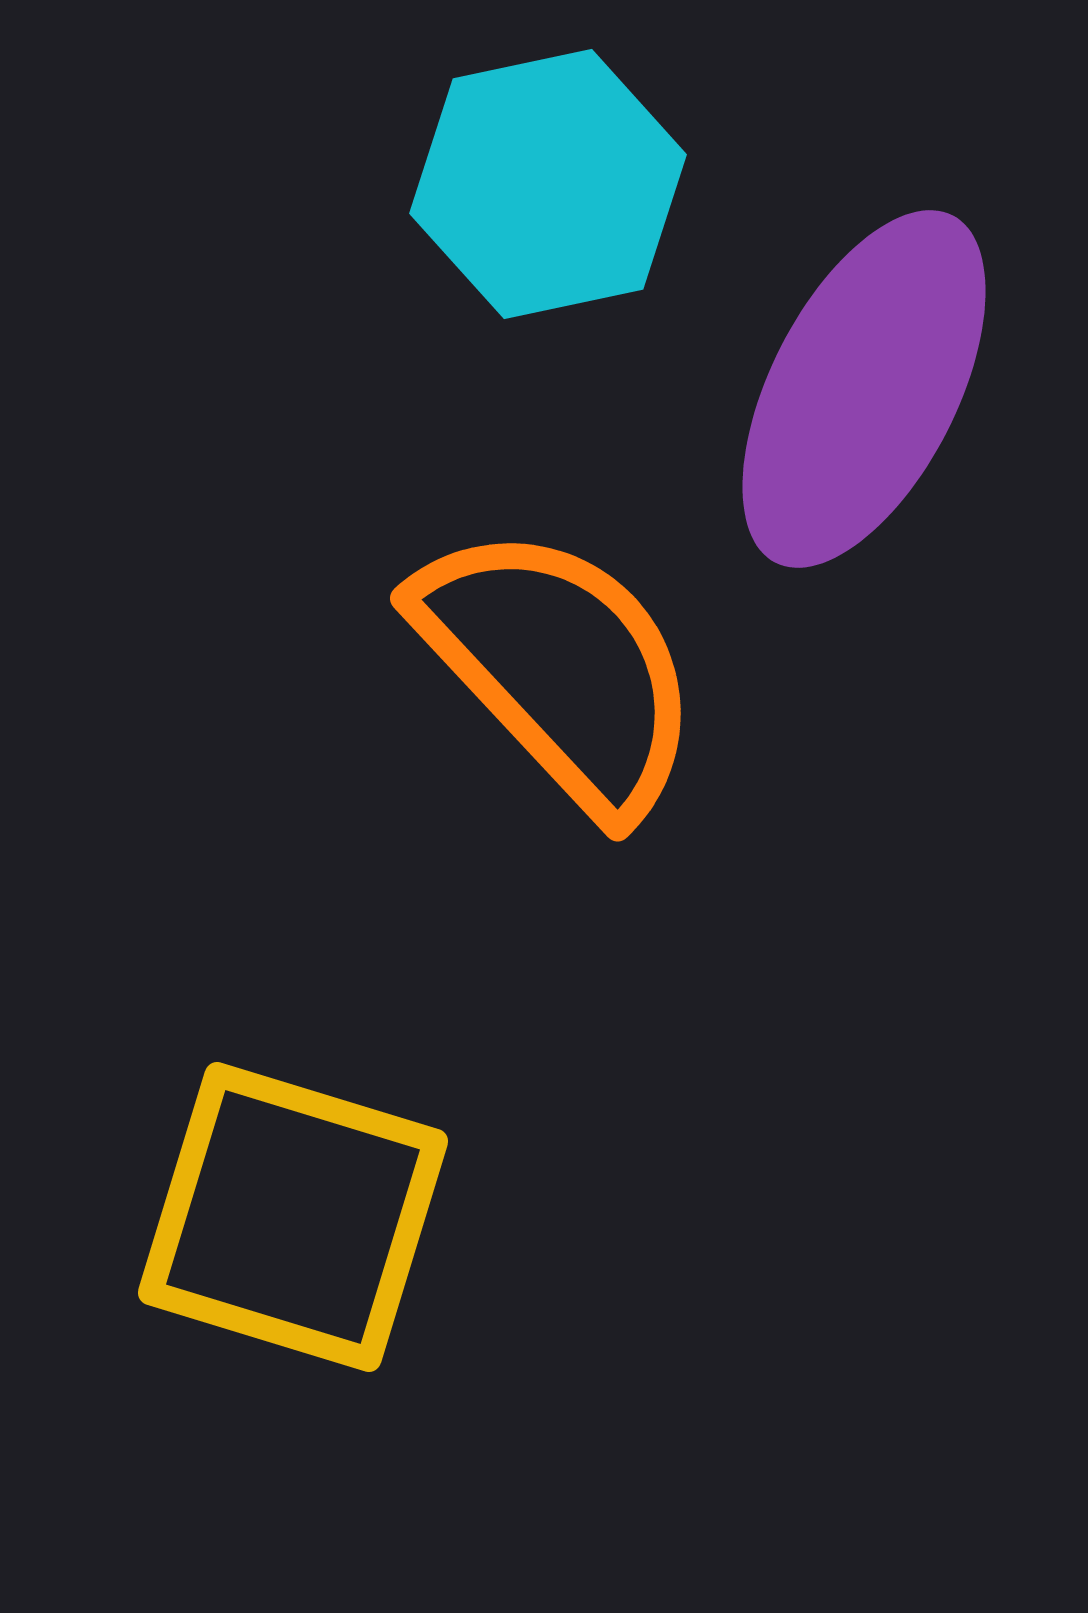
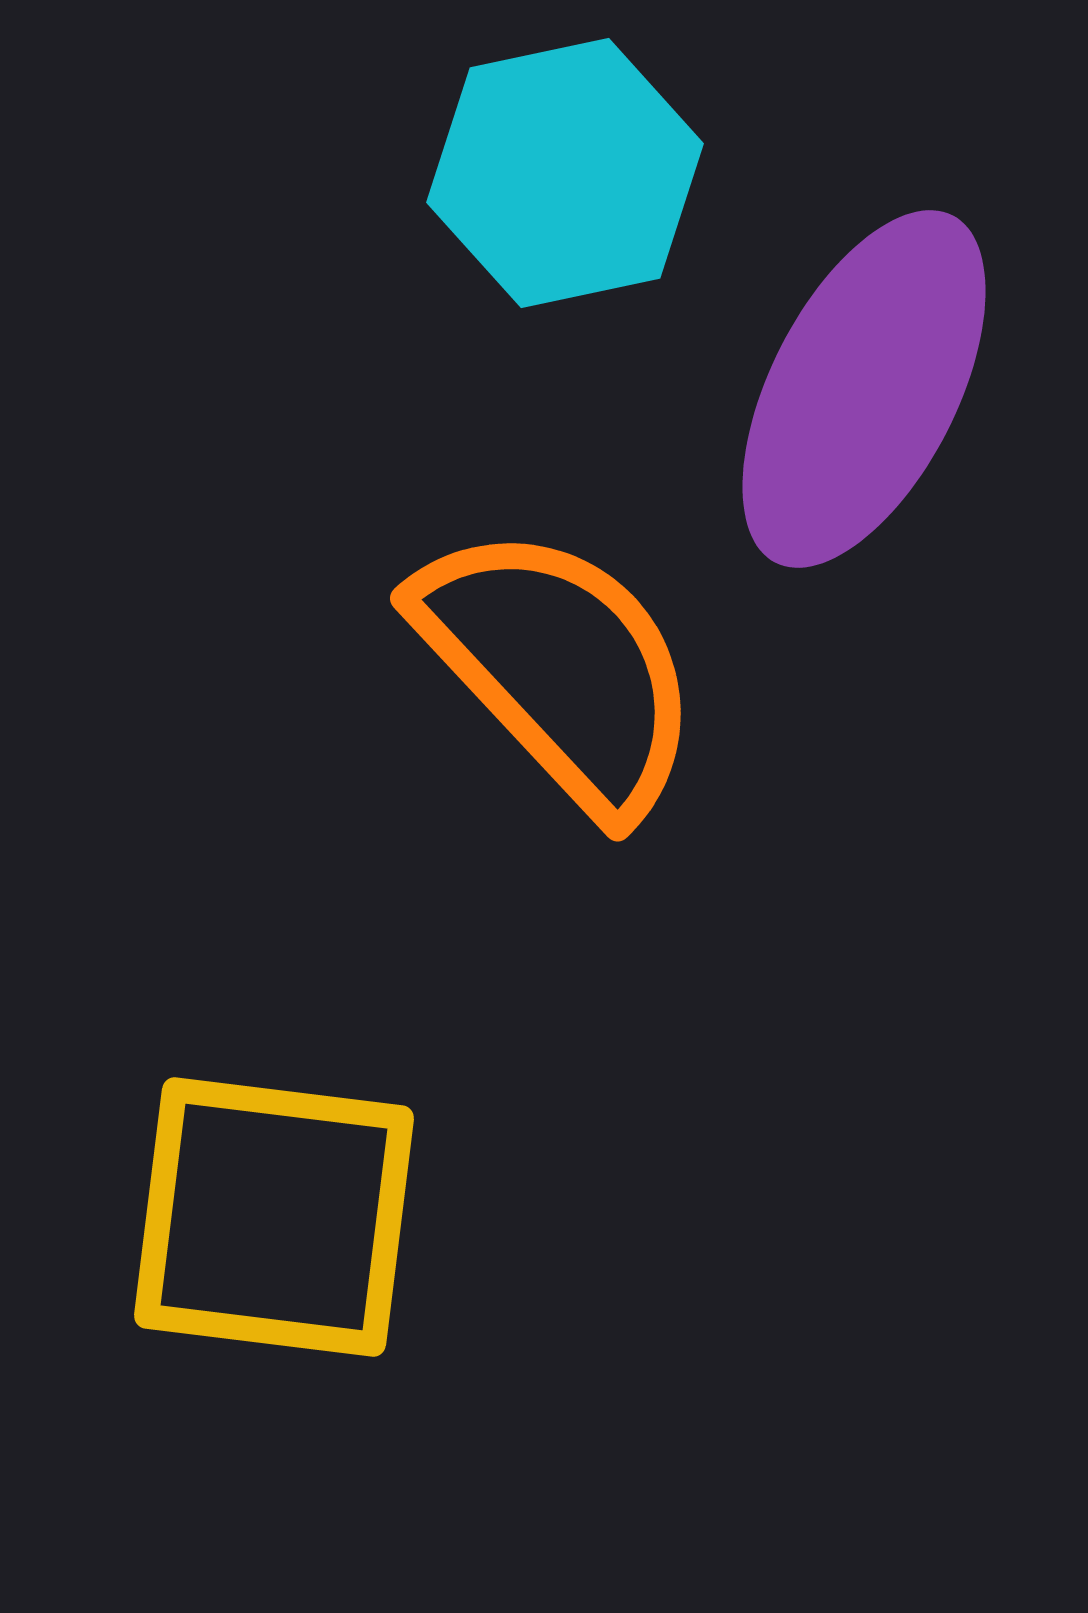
cyan hexagon: moved 17 px right, 11 px up
yellow square: moved 19 px left; rotated 10 degrees counterclockwise
